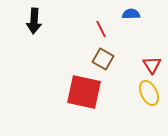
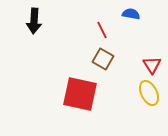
blue semicircle: rotated 12 degrees clockwise
red line: moved 1 px right, 1 px down
red square: moved 4 px left, 2 px down
